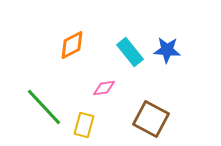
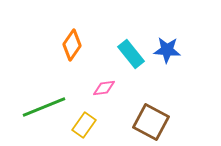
orange diamond: rotated 28 degrees counterclockwise
cyan rectangle: moved 1 px right, 2 px down
green line: rotated 69 degrees counterclockwise
brown square: moved 3 px down
yellow rectangle: rotated 20 degrees clockwise
